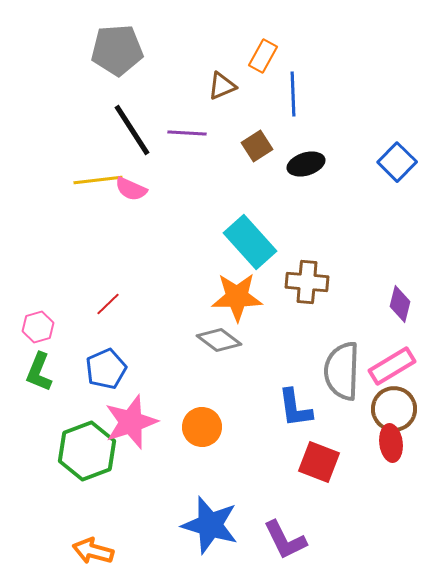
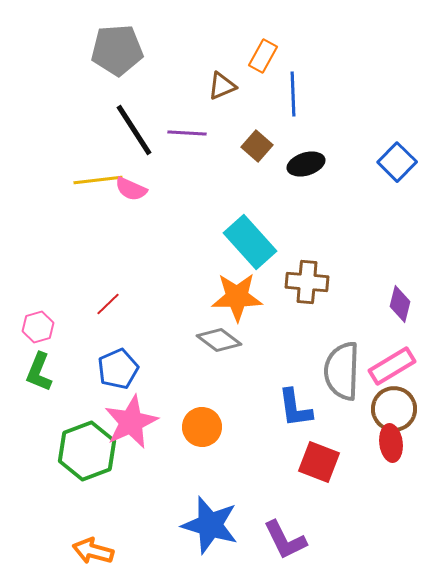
black line: moved 2 px right
brown square: rotated 16 degrees counterclockwise
blue pentagon: moved 12 px right
pink star: rotated 6 degrees counterclockwise
